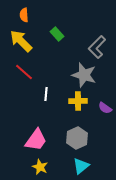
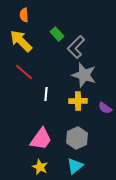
gray L-shape: moved 21 px left
pink trapezoid: moved 5 px right, 1 px up
cyan triangle: moved 6 px left
